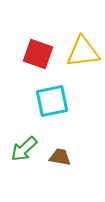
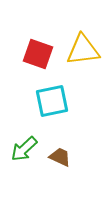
yellow triangle: moved 2 px up
brown trapezoid: rotated 15 degrees clockwise
